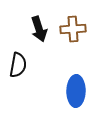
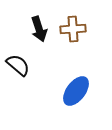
black semicircle: rotated 60 degrees counterclockwise
blue ellipse: rotated 36 degrees clockwise
